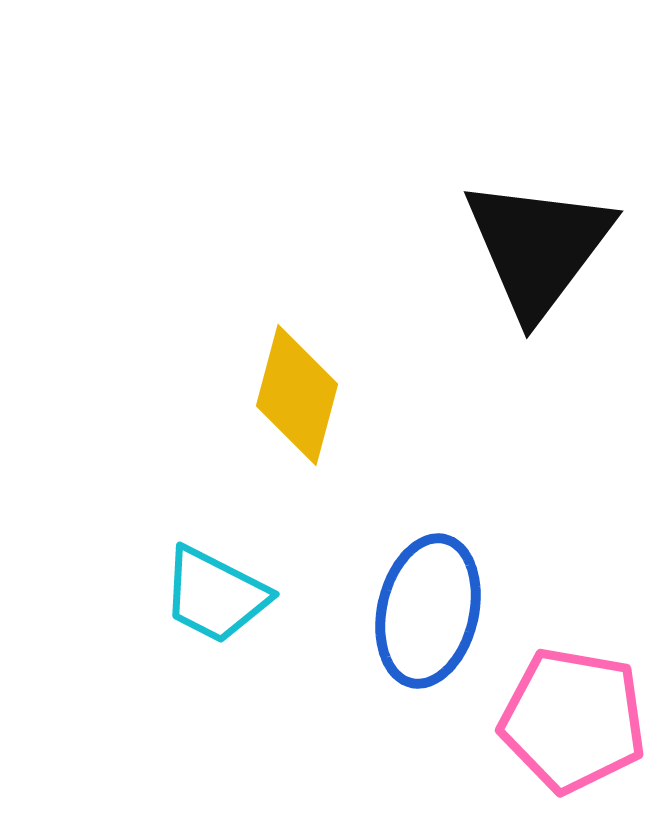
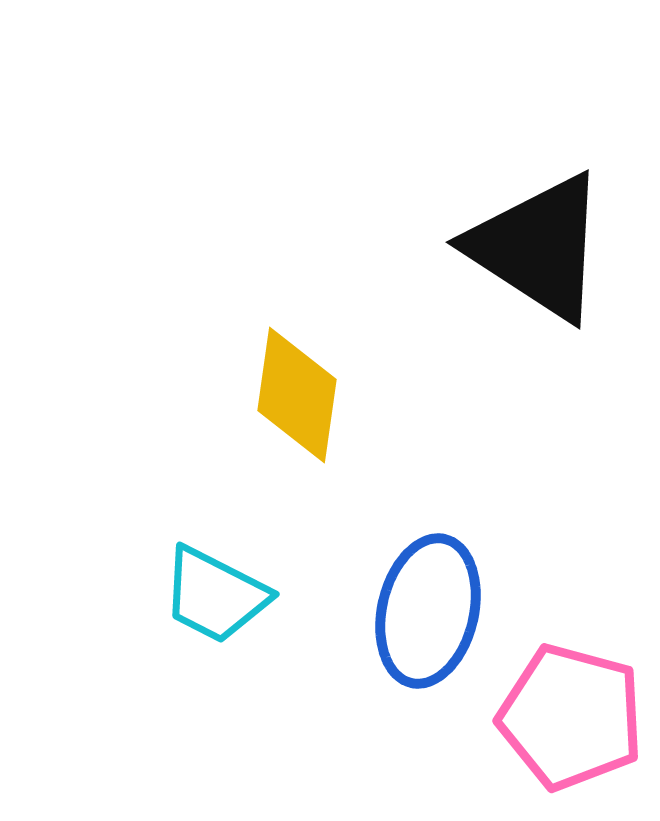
black triangle: rotated 34 degrees counterclockwise
yellow diamond: rotated 7 degrees counterclockwise
pink pentagon: moved 2 px left, 3 px up; rotated 5 degrees clockwise
